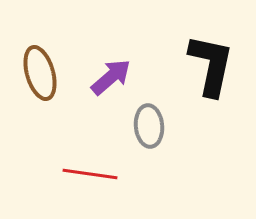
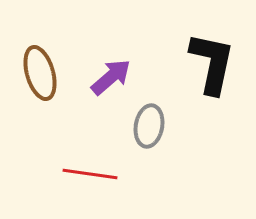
black L-shape: moved 1 px right, 2 px up
gray ellipse: rotated 15 degrees clockwise
